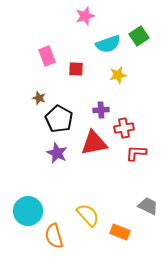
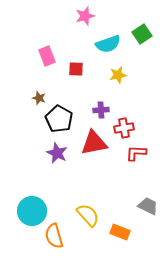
green square: moved 3 px right, 2 px up
cyan circle: moved 4 px right
